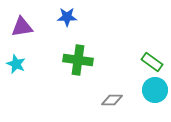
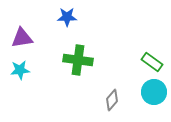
purple triangle: moved 11 px down
cyan star: moved 4 px right, 6 px down; rotated 30 degrees counterclockwise
cyan circle: moved 1 px left, 2 px down
gray diamond: rotated 50 degrees counterclockwise
